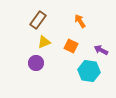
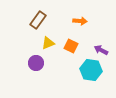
orange arrow: rotated 128 degrees clockwise
yellow triangle: moved 4 px right, 1 px down
cyan hexagon: moved 2 px right, 1 px up
